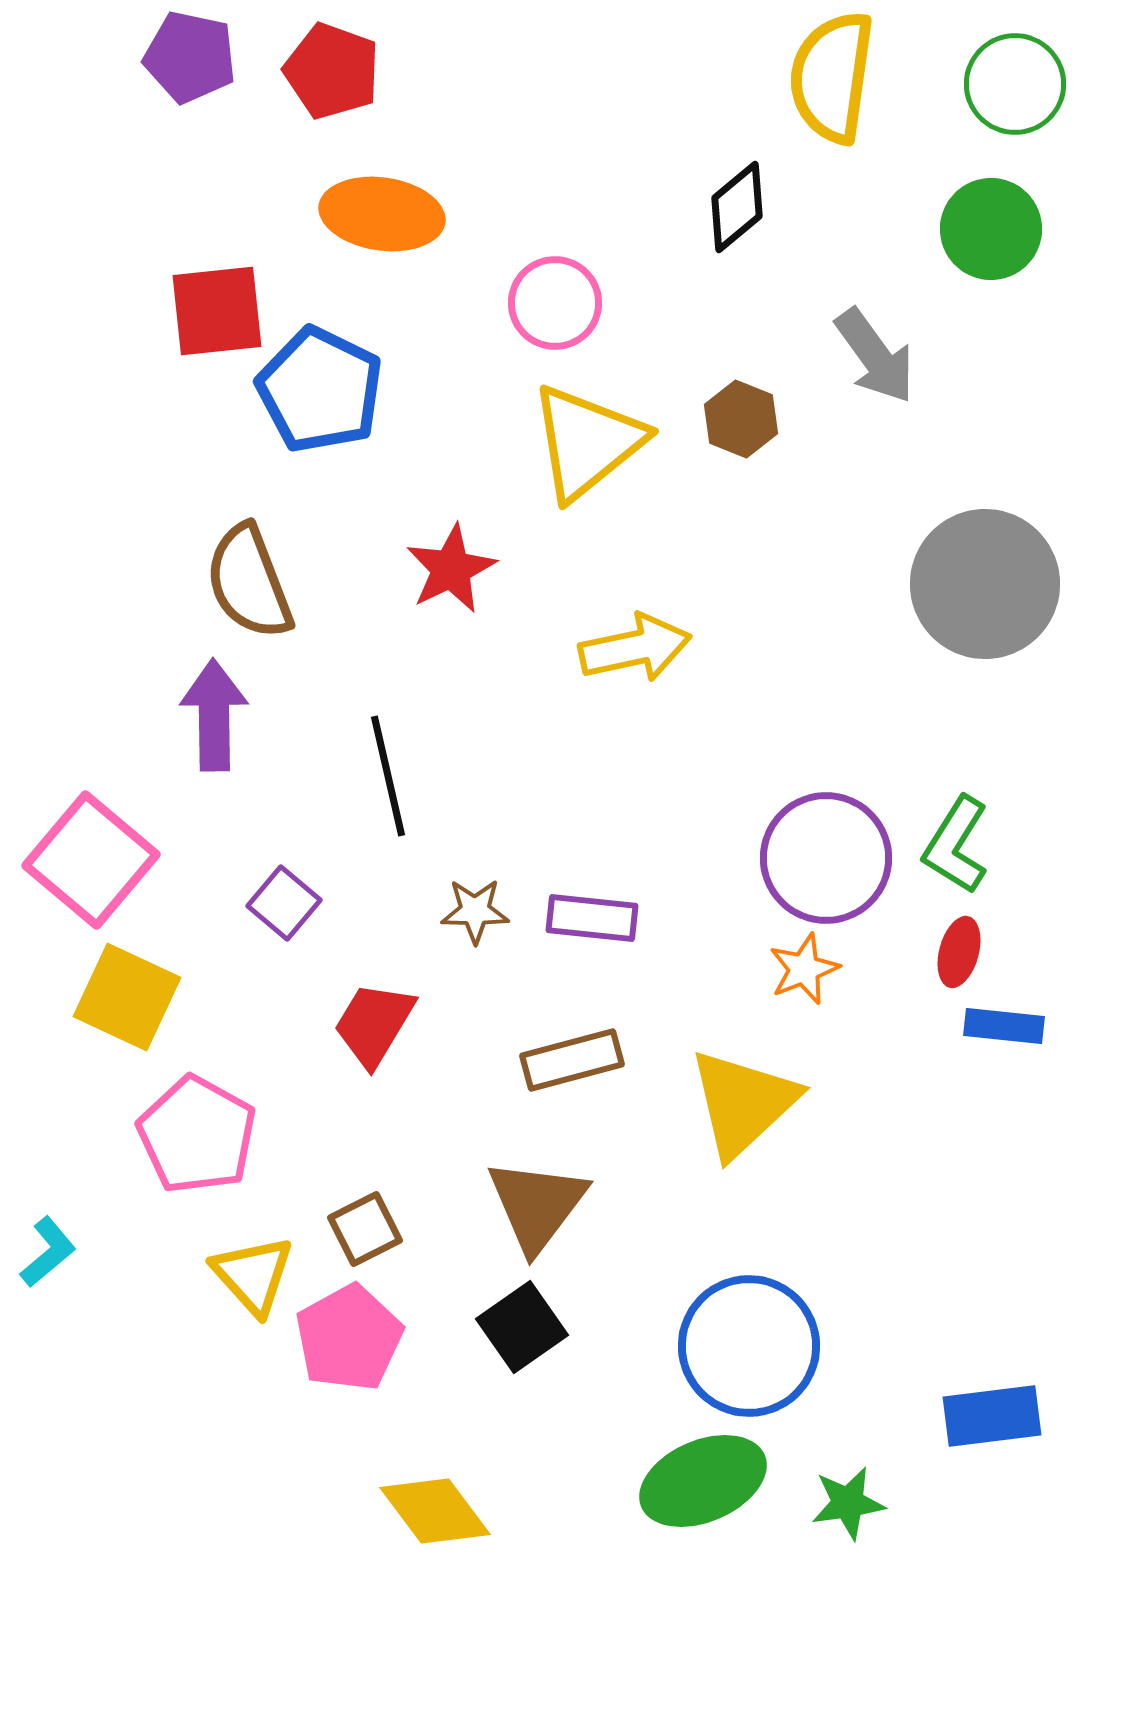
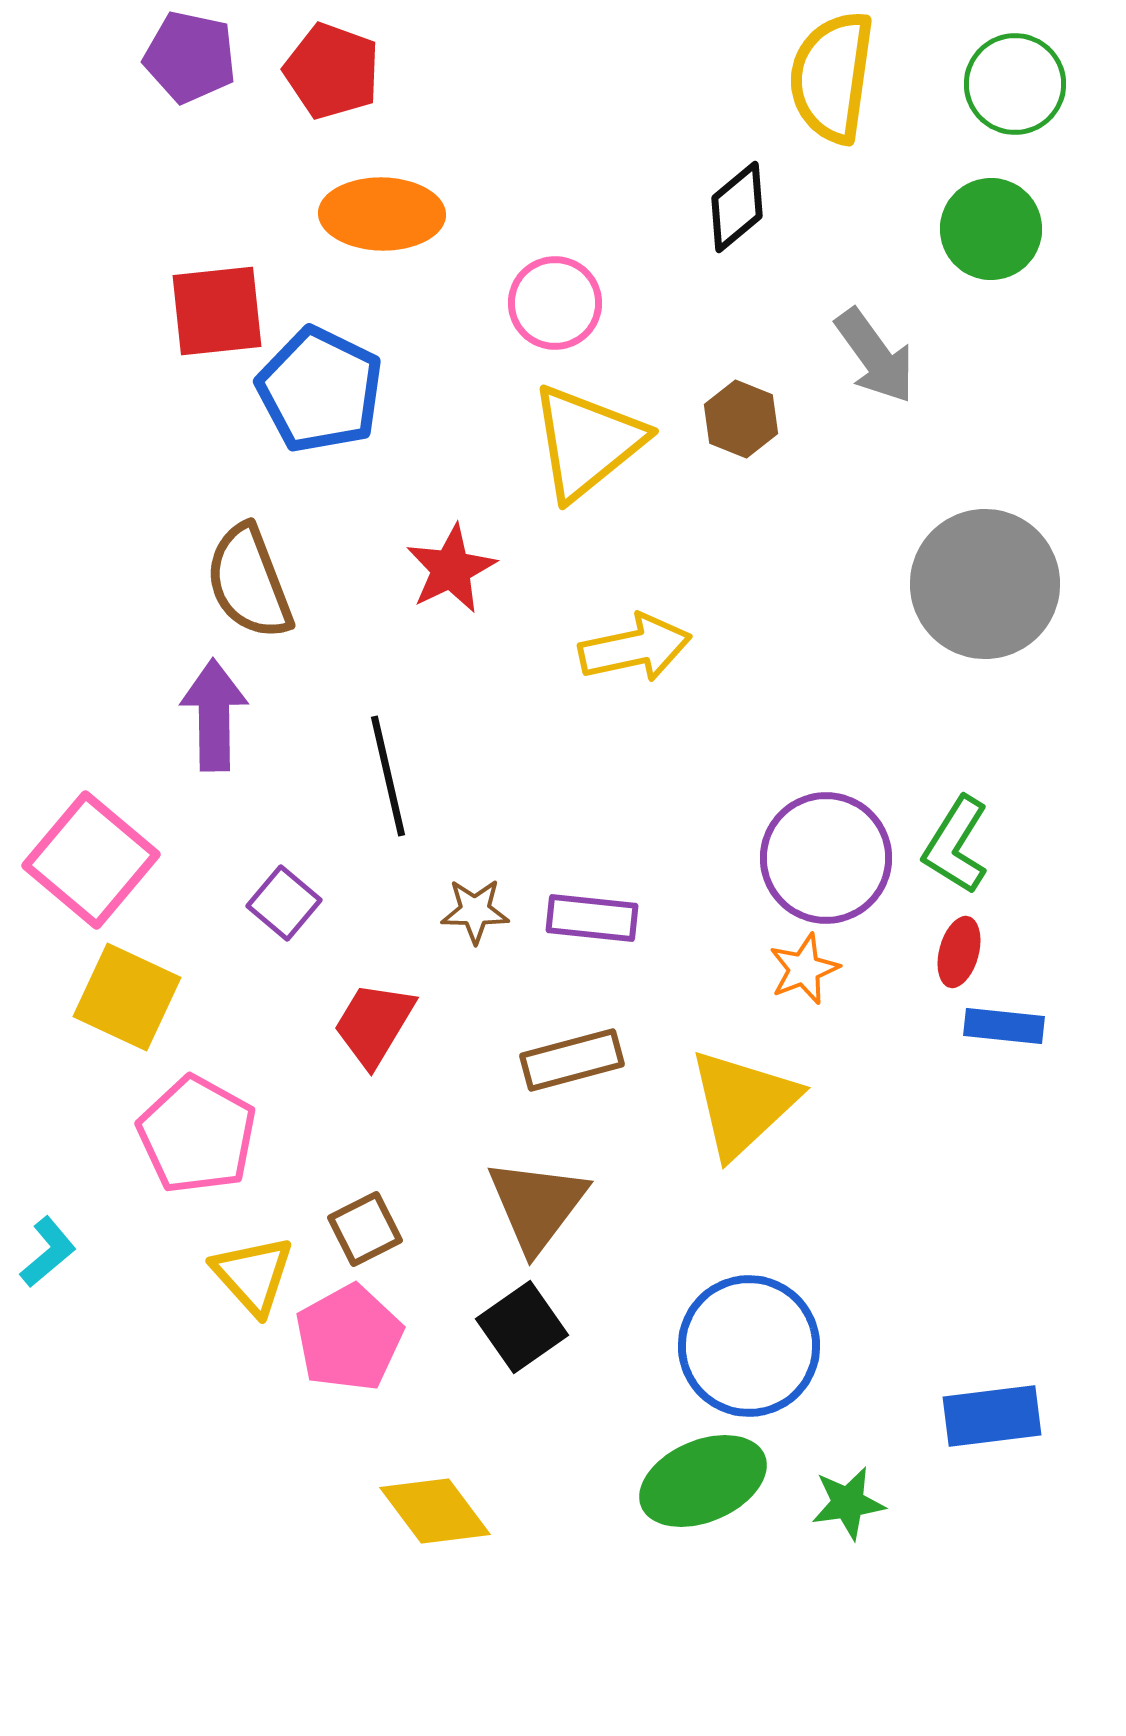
orange ellipse at (382, 214): rotated 7 degrees counterclockwise
